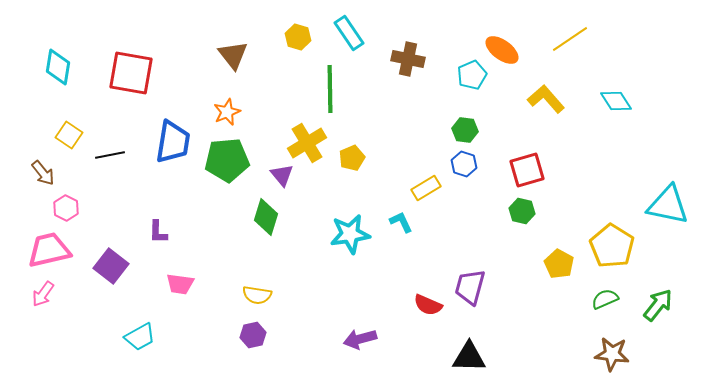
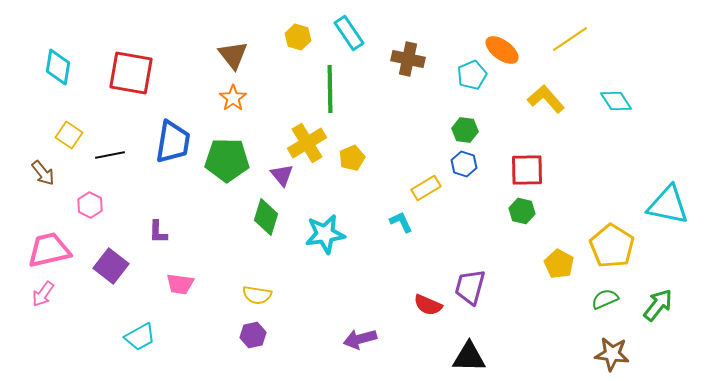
orange star at (227, 112): moved 6 px right, 14 px up; rotated 12 degrees counterclockwise
green pentagon at (227, 160): rotated 6 degrees clockwise
red square at (527, 170): rotated 15 degrees clockwise
pink hexagon at (66, 208): moved 24 px right, 3 px up
cyan star at (350, 234): moved 25 px left
